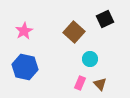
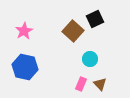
black square: moved 10 px left
brown square: moved 1 px left, 1 px up
pink rectangle: moved 1 px right, 1 px down
